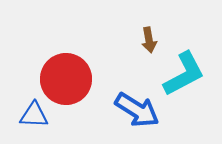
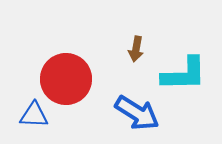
brown arrow: moved 13 px left, 9 px down; rotated 20 degrees clockwise
cyan L-shape: rotated 27 degrees clockwise
blue arrow: moved 3 px down
